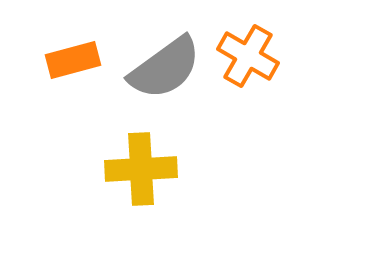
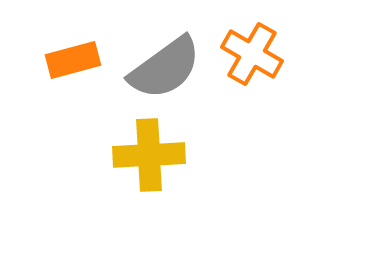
orange cross: moved 4 px right, 2 px up
yellow cross: moved 8 px right, 14 px up
